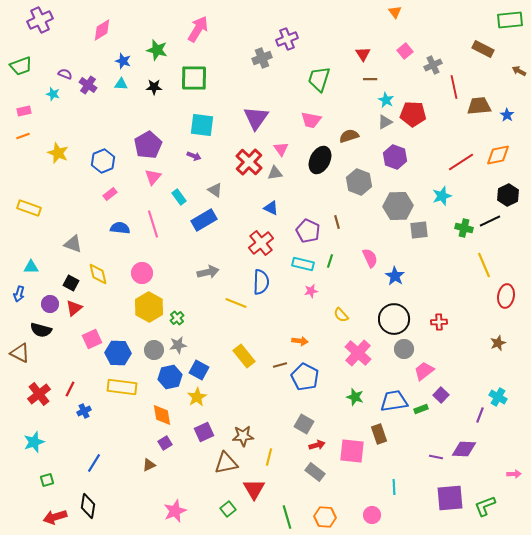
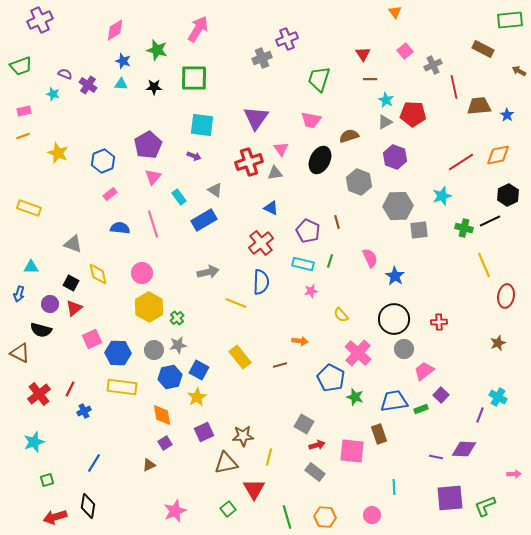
pink diamond at (102, 30): moved 13 px right
red cross at (249, 162): rotated 28 degrees clockwise
yellow rectangle at (244, 356): moved 4 px left, 1 px down
blue pentagon at (305, 377): moved 26 px right, 1 px down
